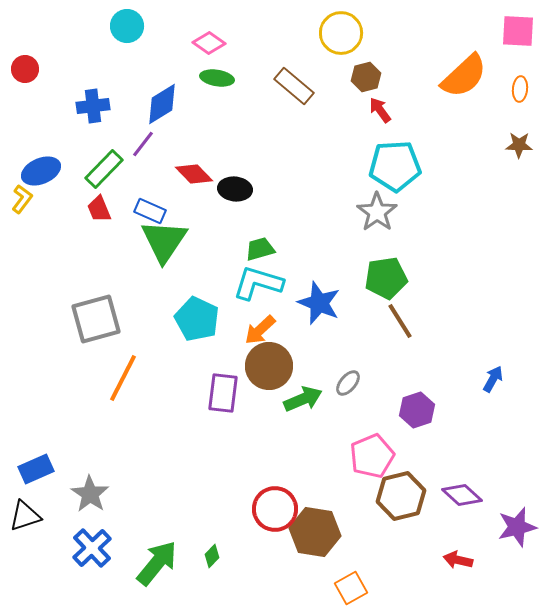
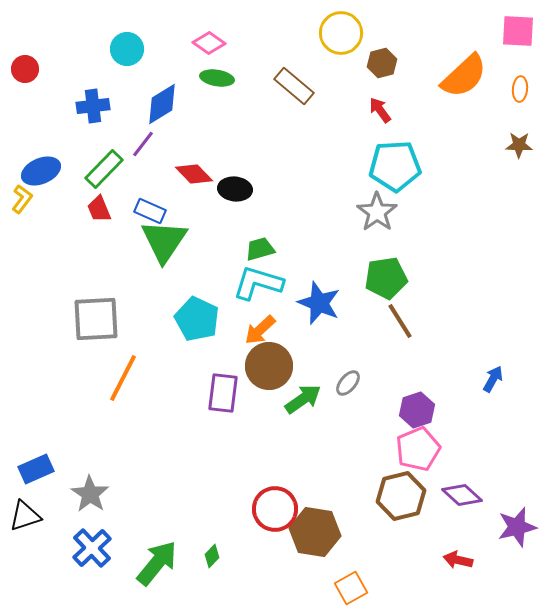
cyan circle at (127, 26): moved 23 px down
brown hexagon at (366, 77): moved 16 px right, 14 px up
gray square at (96, 319): rotated 12 degrees clockwise
green arrow at (303, 399): rotated 12 degrees counterclockwise
pink pentagon at (372, 456): moved 46 px right, 7 px up
